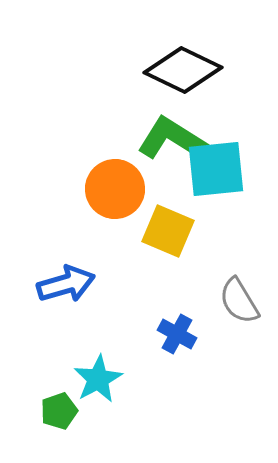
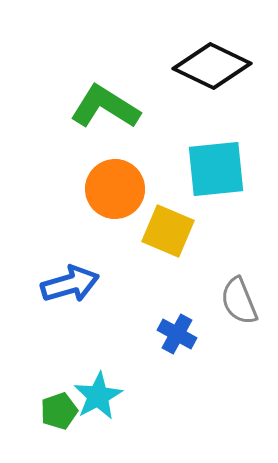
black diamond: moved 29 px right, 4 px up
green L-shape: moved 67 px left, 32 px up
blue arrow: moved 4 px right
gray semicircle: rotated 9 degrees clockwise
cyan star: moved 17 px down
